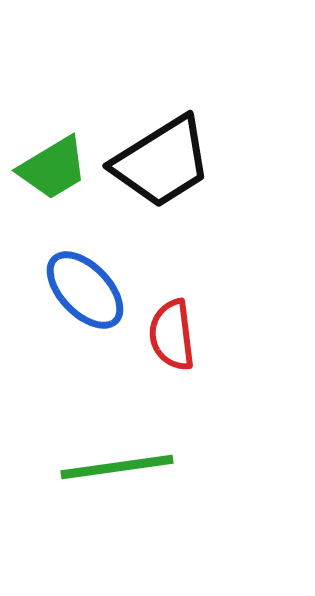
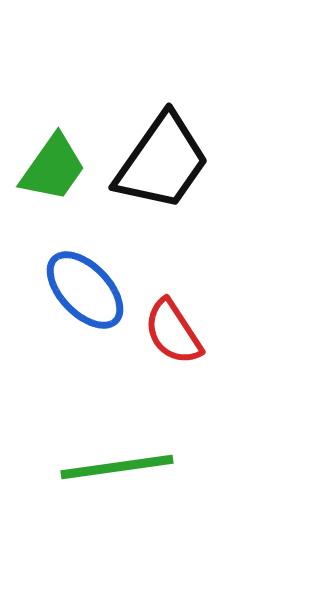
black trapezoid: rotated 23 degrees counterclockwise
green trapezoid: rotated 24 degrees counterclockwise
red semicircle: moved 1 px right, 3 px up; rotated 26 degrees counterclockwise
